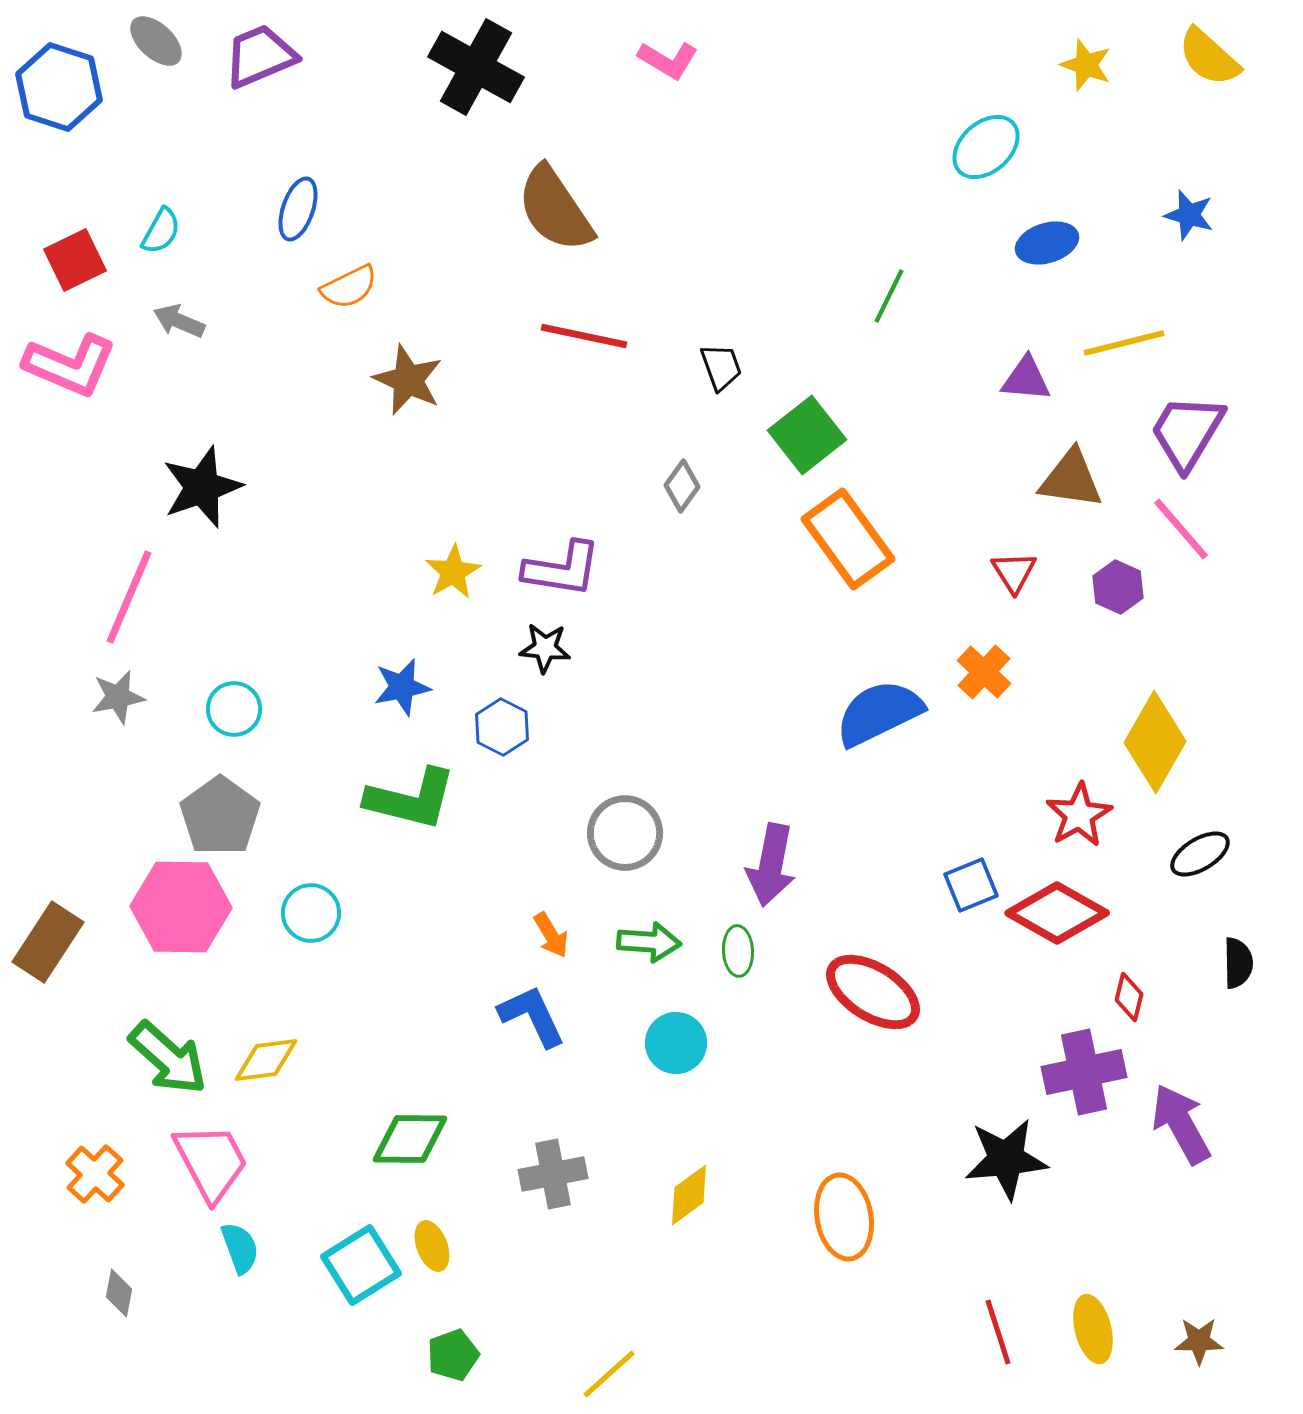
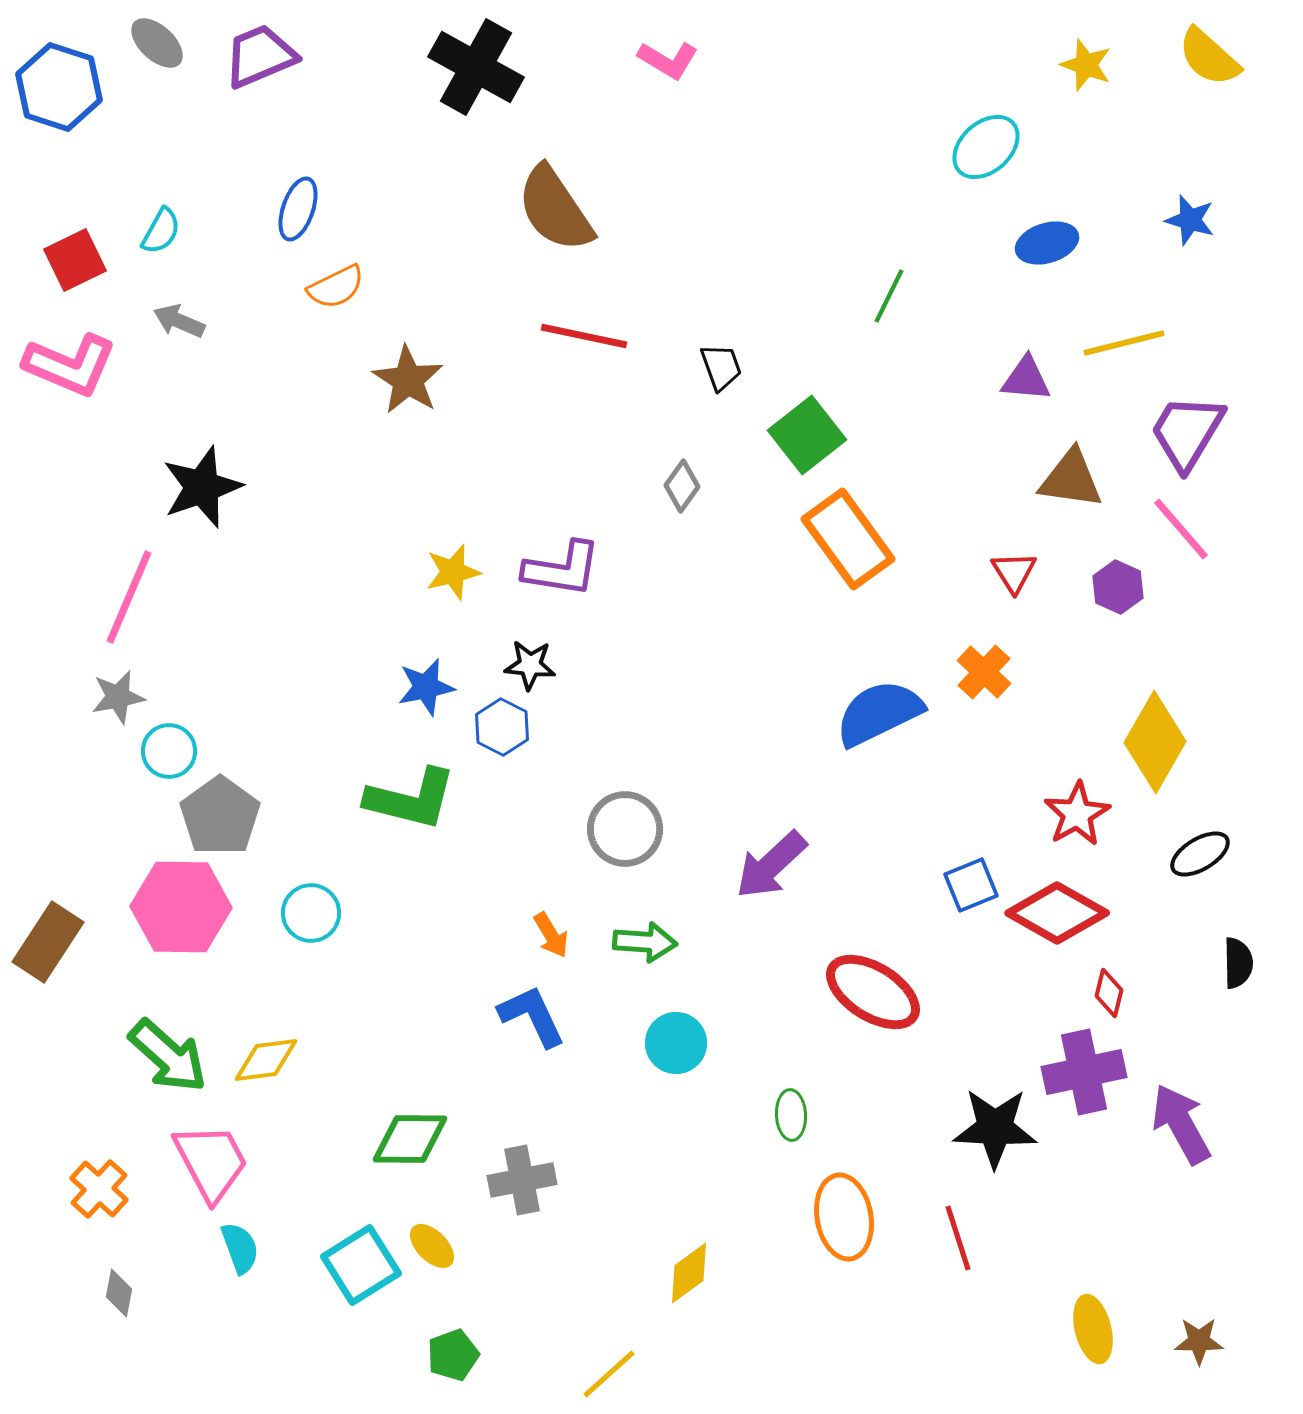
gray ellipse at (156, 41): moved 1 px right, 2 px down
blue star at (1189, 215): moved 1 px right, 5 px down
orange semicircle at (349, 287): moved 13 px left
brown star at (408, 380): rotated 8 degrees clockwise
yellow star at (453, 572): rotated 16 degrees clockwise
black star at (545, 648): moved 15 px left, 17 px down
blue star at (402, 687): moved 24 px right
cyan circle at (234, 709): moved 65 px left, 42 px down
red star at (1079, 815): moved 2 px left, 1 px up
gray circle at (625, 833): moved 4 px up
purple arrow at (771, 865): rotated 36 degrees clockwise
green arrow at (649, 942): moved 4 px left
green ellipse at (738, 951): moved 53 px right, 164 px down
red diamond at (1129, 997): moved 20 px left, 4 px up
green arrow at (168, 1058): moved 2 px up
black star at (1006, 1159): moved 11 px left, 31 px up; rotated 8 degrees clockwise
orange cross at (95, 1174): moved 4 px right, 15 px down
gray cross at (553, 1174): moved 31 px left, 6 px down
yellow diamond at (689, 1195): moved 78 px down
yellow ellipse at (432, 1246): rotated 24 degrees counterclockwise
red line at (998, 1332): moved 40 px left, 94 px up
